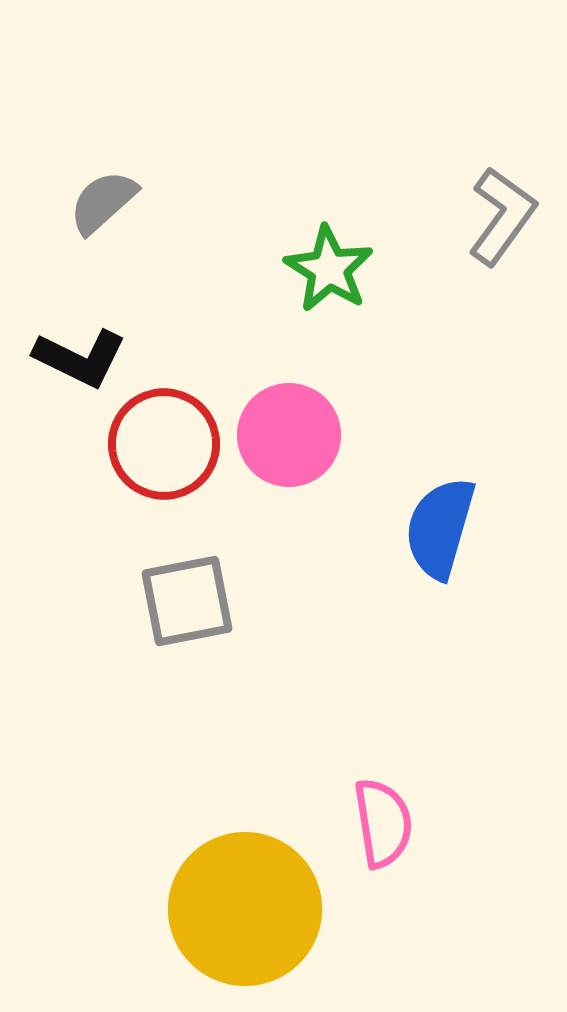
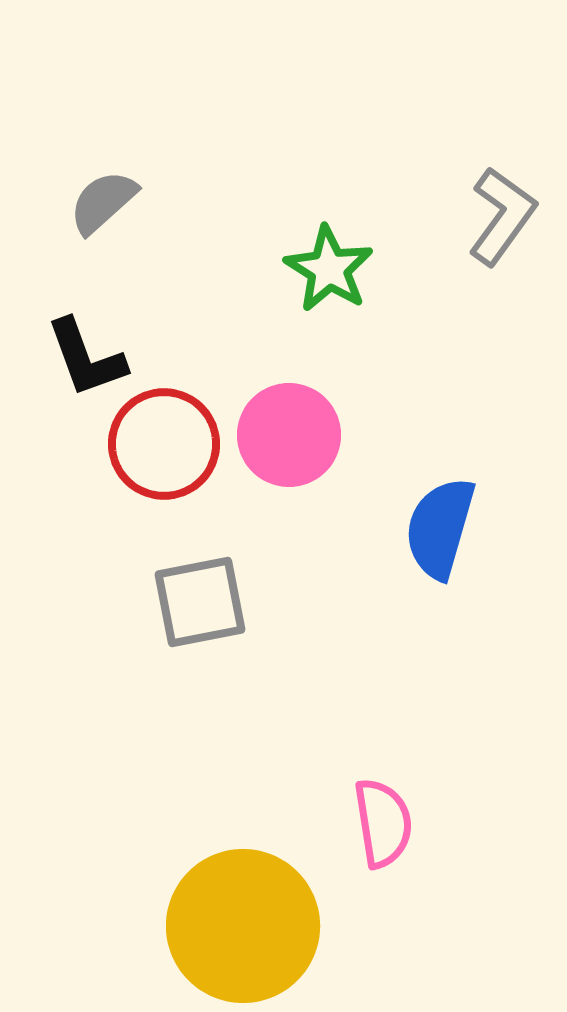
black L-shape: moved 6 px right; rotated 44 degrees clockwise
gray square: moved 13 px right, 1 px down
yellow circle: moved 2 px left, 17 px down
